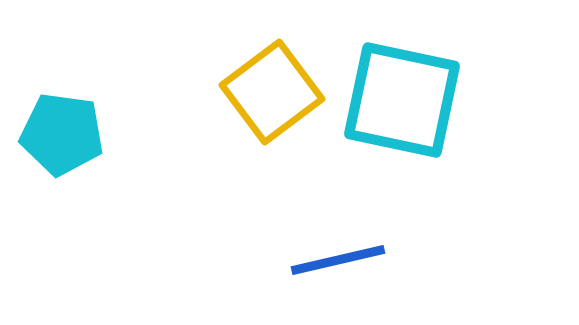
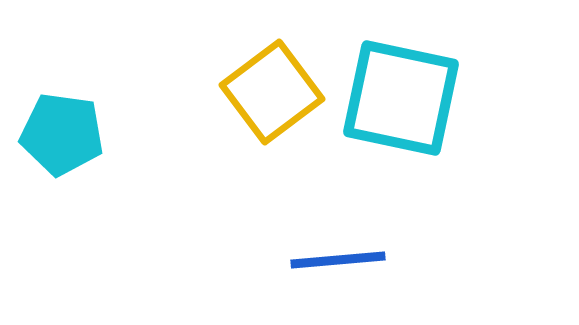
cyan square: moved 1 px left, 2 px up
blue line: rotated 8 degrees clockwise
